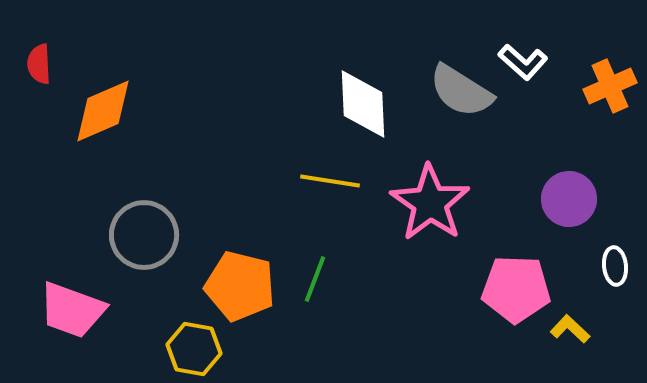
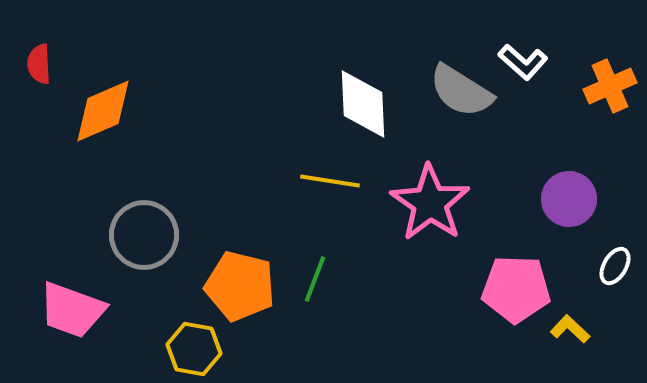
white ellipse: rotated 36 degrees clockwise
